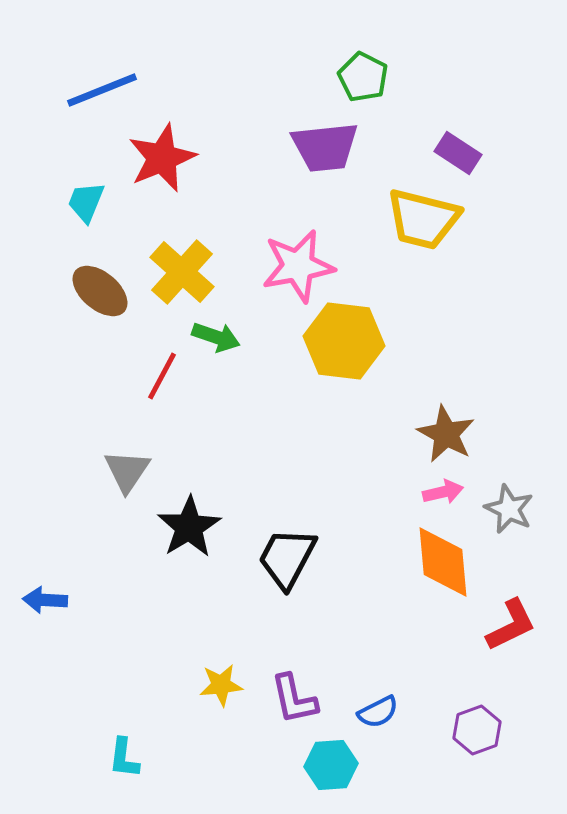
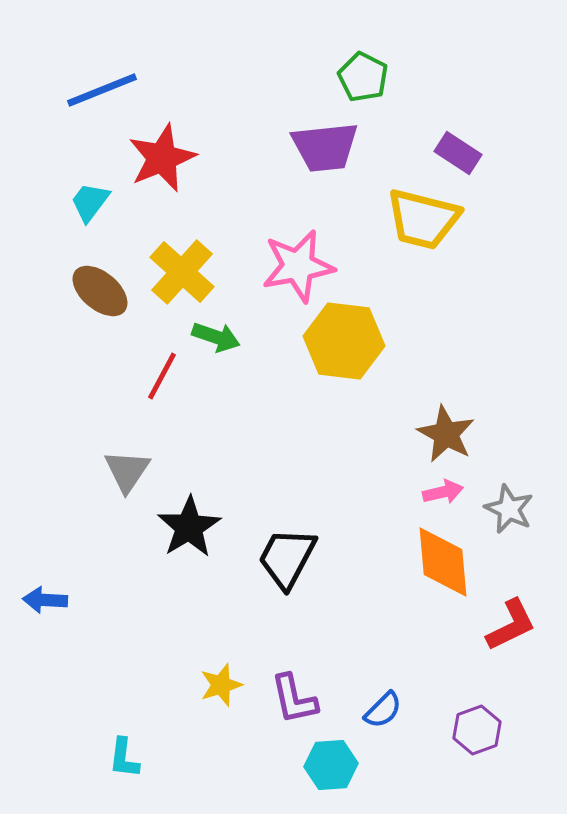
cyan trapezoid: moved 4 px right; rotated 15 degrees clockwise
yellow star: rotated 12 degrees counterclockwise
blue semicircle: moved 5 px right, 2 px up; rotated 18 degrees counterclockwise
